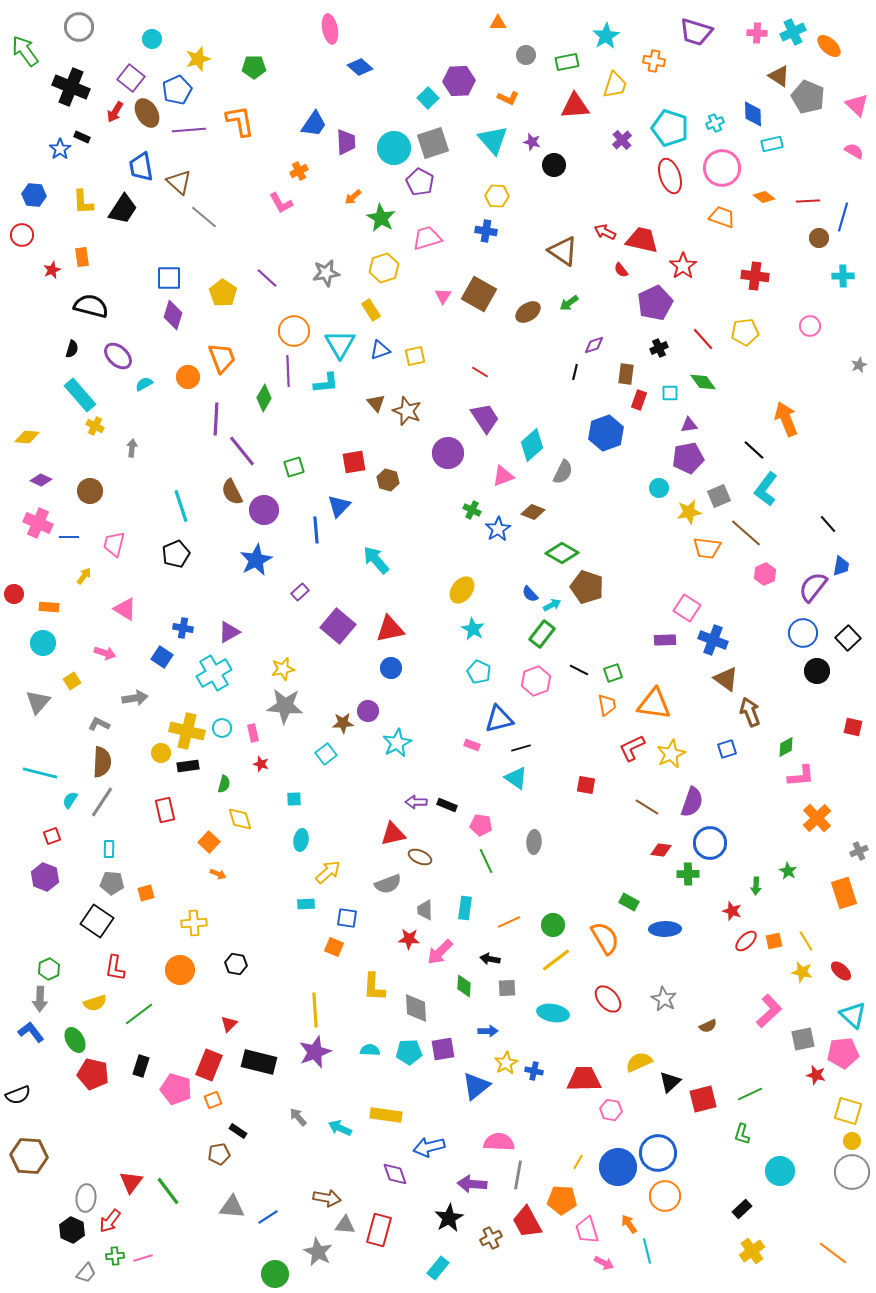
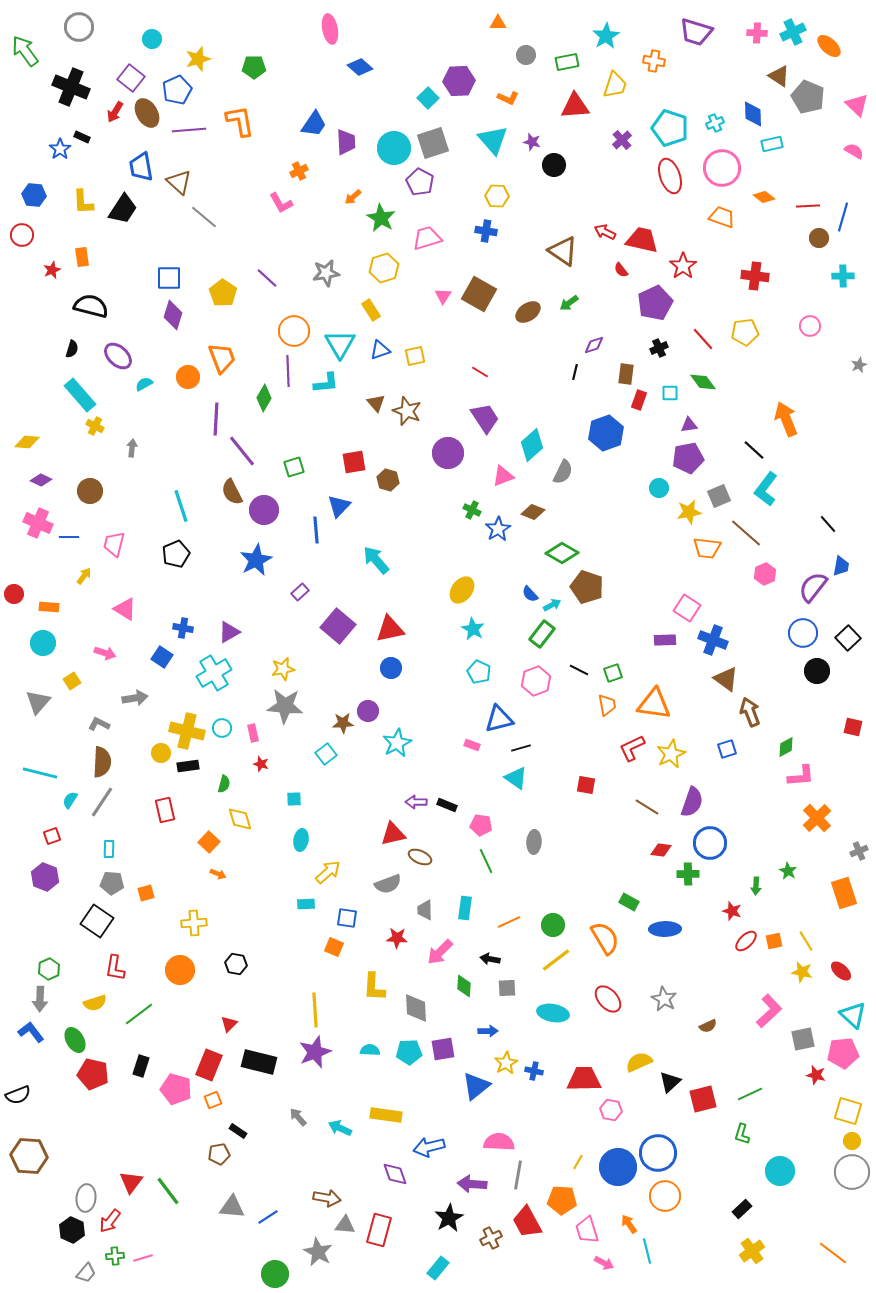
red line at (808, 201): moved 5 px down
yellow diamond at (27, 437): moved 5 px down
red star at (409, 939): moved 12 px left, 1 px up
